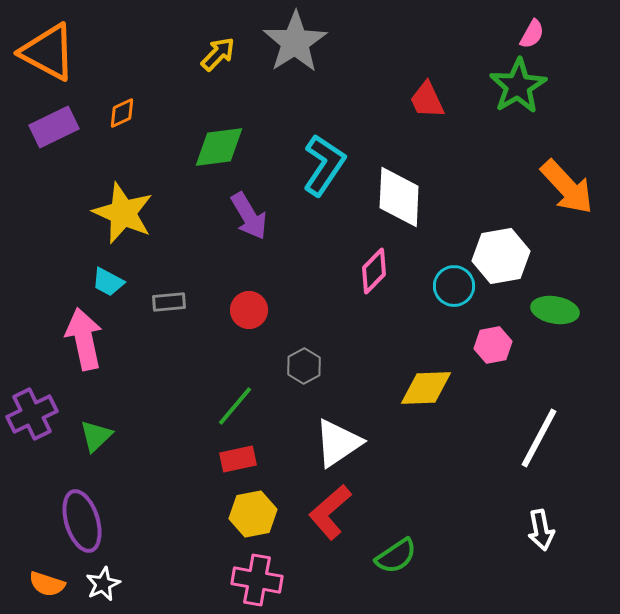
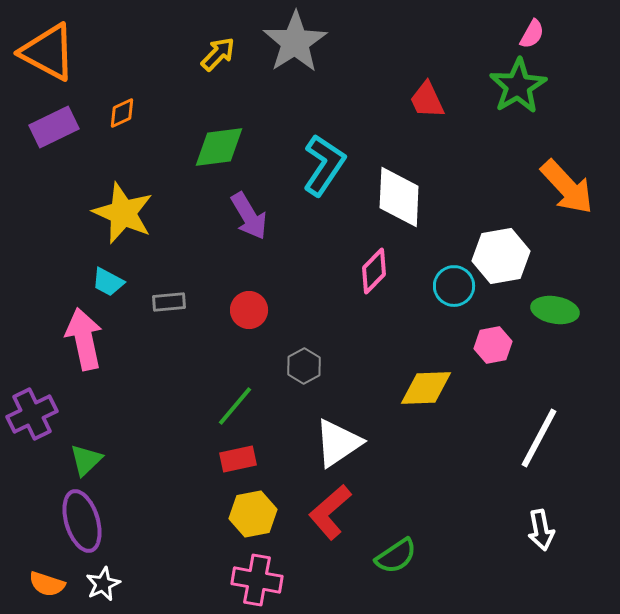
green triangle: moved 10 px left, 24 px down
